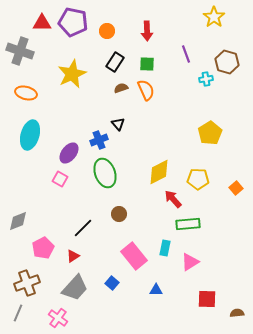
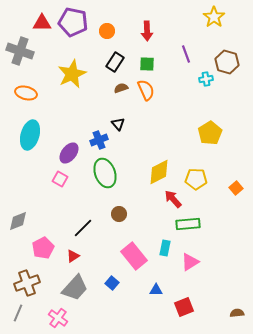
yellow pentagon at (198, 179): moved 2 px left
red square at (207, 299): moved 23 px left, 8 px down; rotated 24 degrees counterclockwise
